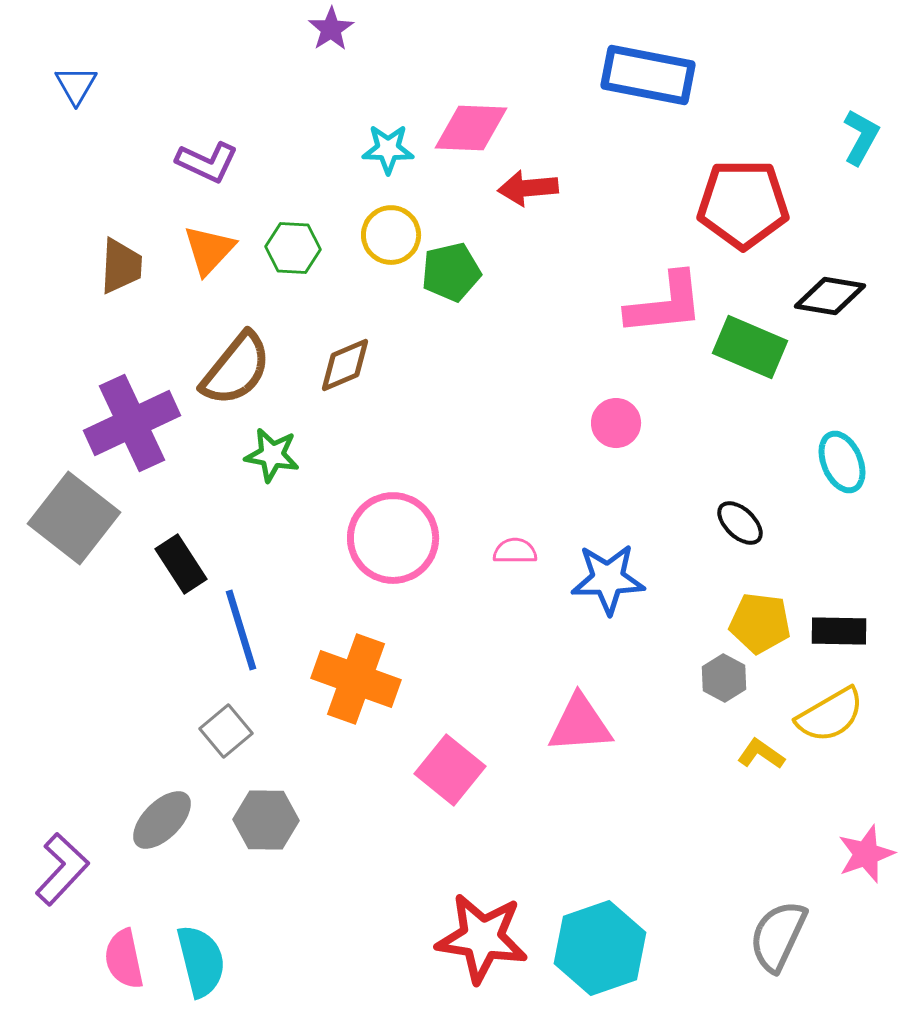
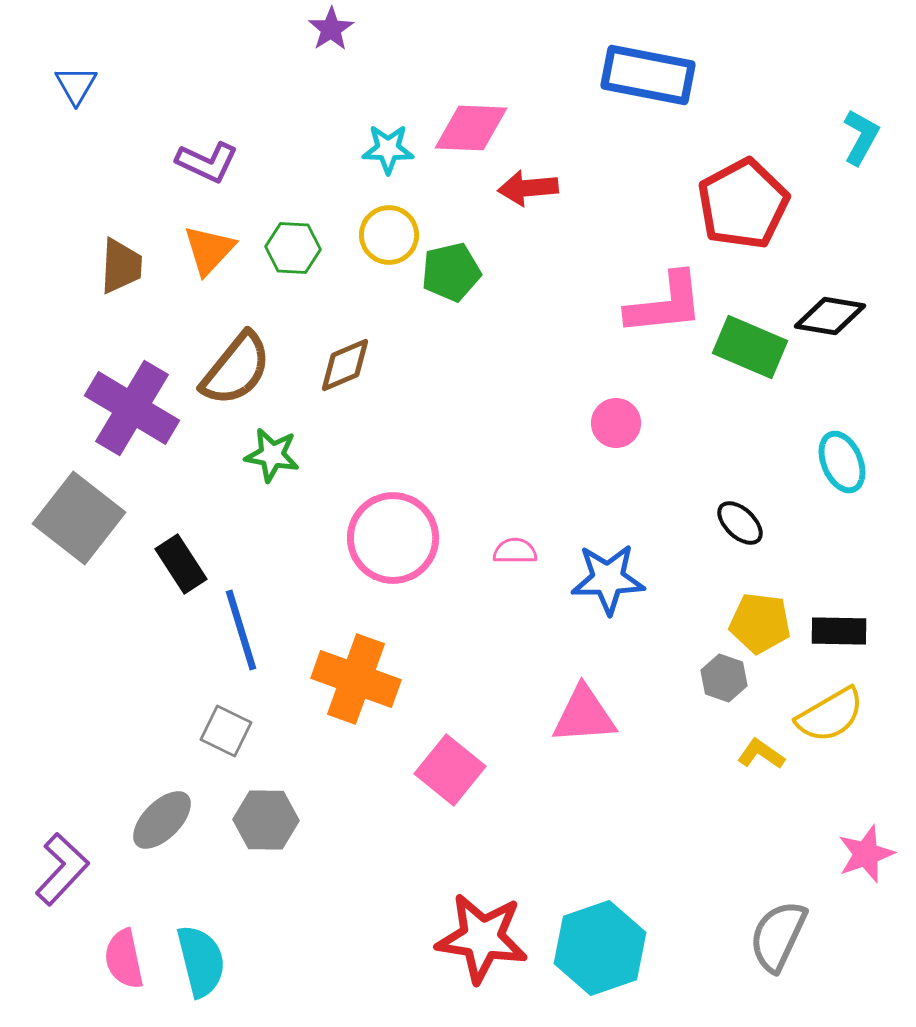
red pentagon at (743, 204): rotated 28 degrees counterclockwise
yellow circle at (391, 235): moved 2 px left
black diamond at (830, 296): moved 20 px down
purple cross at (132, 423): moved 15 px up; rotated 34 degrees counterclockwise
gray square at (74, 518): moved 5 px right
gray hexagon at (724, 678): rotated 9 degrees counterclockwise
pink triangle at (580, 724): moved 4 px right, 9 px up
gray square at (226, 731): rotated 24 degrees counterclockwise
